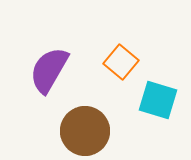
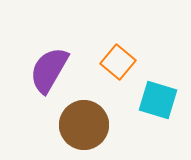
orange square: moved 3 px left
brown circle: moved 1 px left, 6 px up
